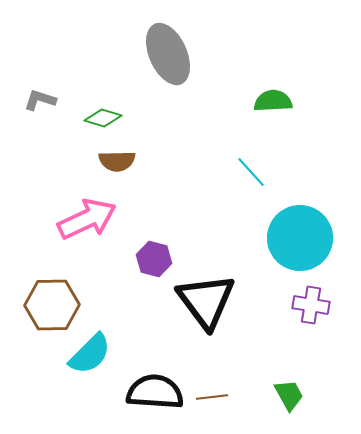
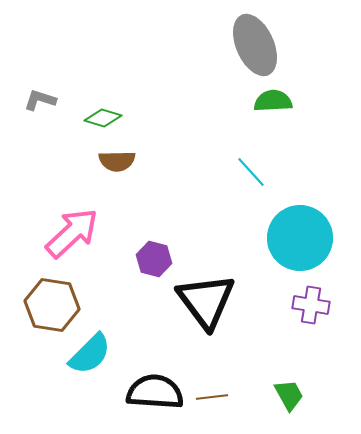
gray ellipse: moved 87 px right, 9 px up
pink arrow: moved 15 px left, 14 px down; rotated 18 degrees counterclockwise
brown hexagon: rotated 10 degrees clockwise
